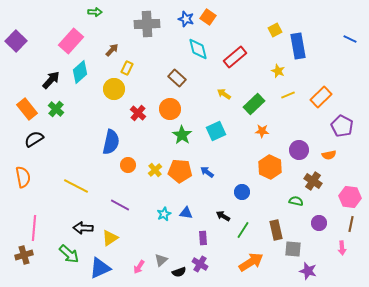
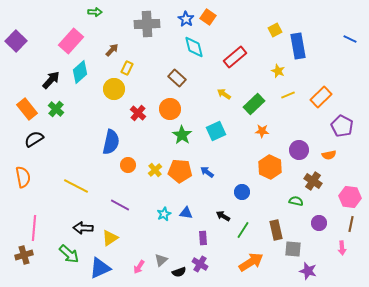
blue star at (186, 19): rotated 14 degrees clockwise
cyan diamond at (198, 49): moved 4 px left, 2 px up
